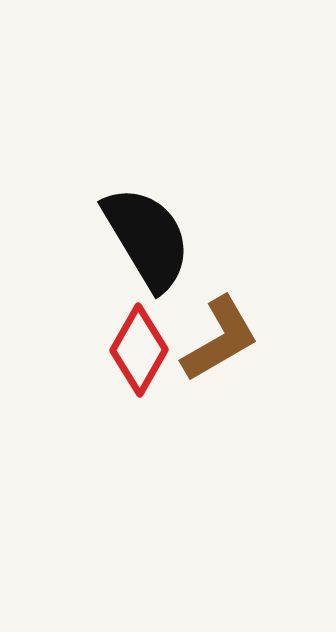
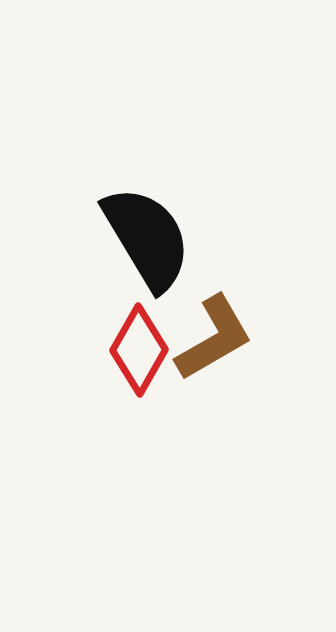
brown L-shape: moved 6 px left, 1 px up
